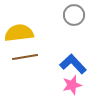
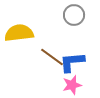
brown line: moved 27 px right; rotated 45 degrees clockwise
blue L-shape: moved 1 px left, 2 px up; rotated 52 degrees counterclockwise
